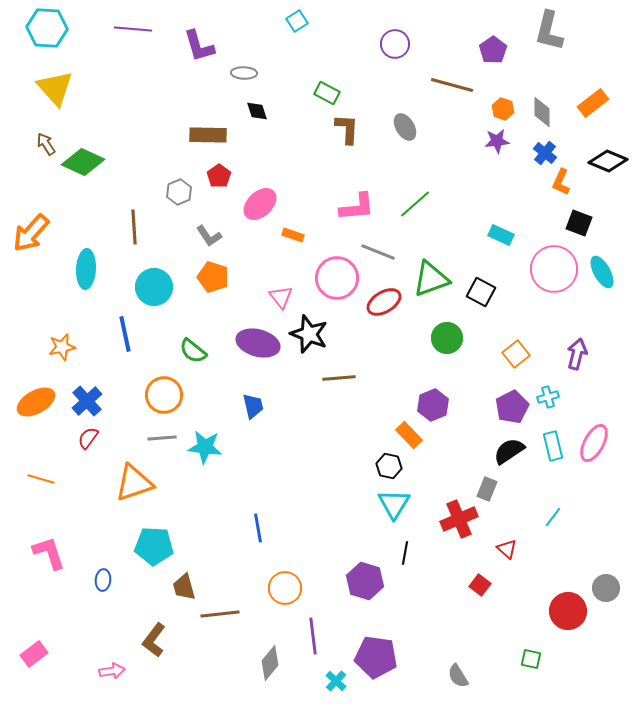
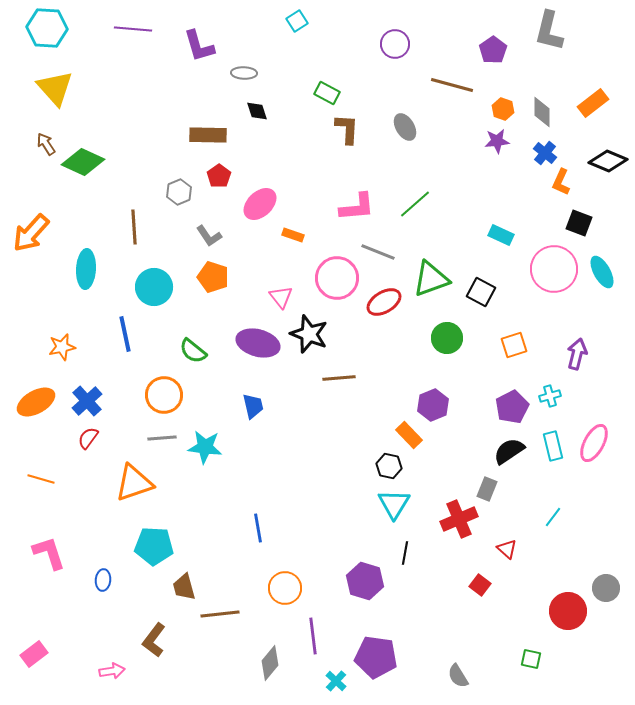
orange square at (516, 354): moved 2 px left, 9 px up; rotated 20 degrees clockwise
cyan cross at (548, 397): moved 2 px right, 1 px up
